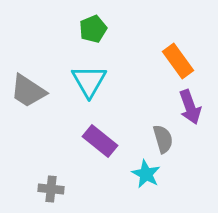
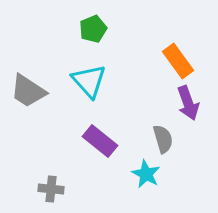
cyan triangle: rotated 12 degrees counterclockwise
purple arrow: moved 2 px left, 4 px up
